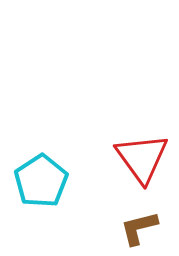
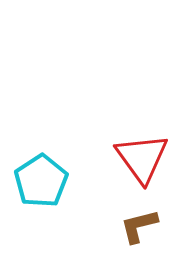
brown L-shape: moved 2 px up
